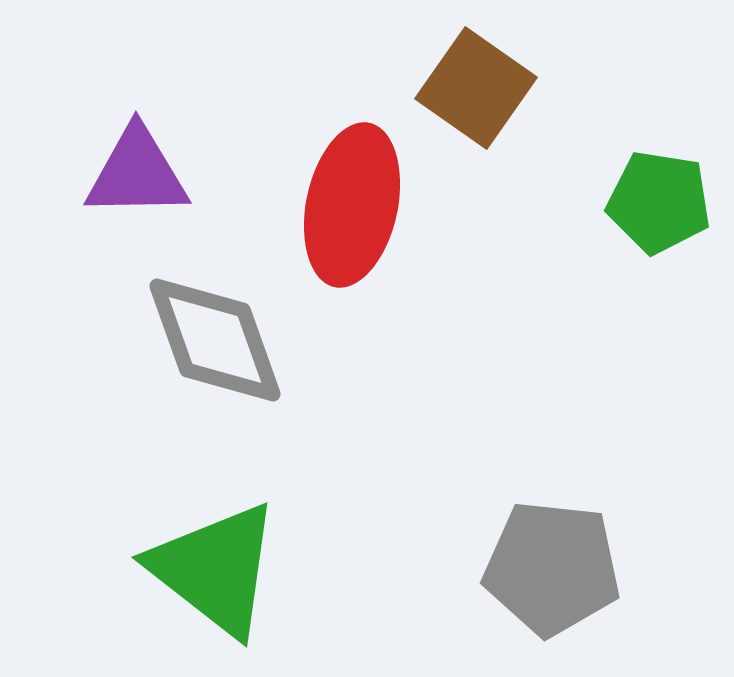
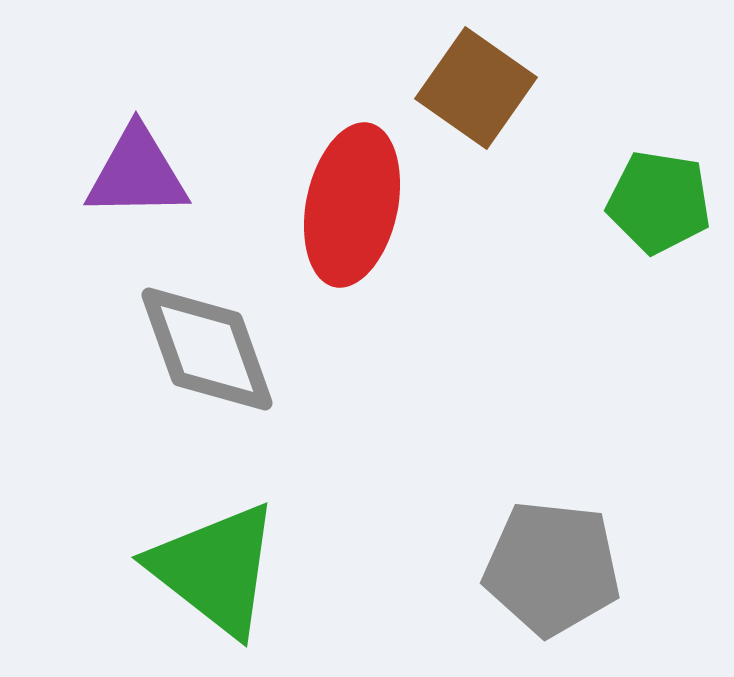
gray diamond: moved 8 px left, 9 px down
